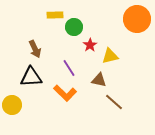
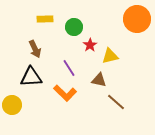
yellow rectangle: moved 10 px left, 4 px down
brown line: moved 2 px right
